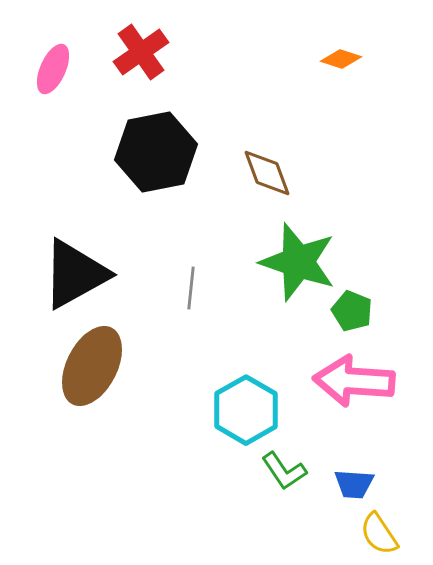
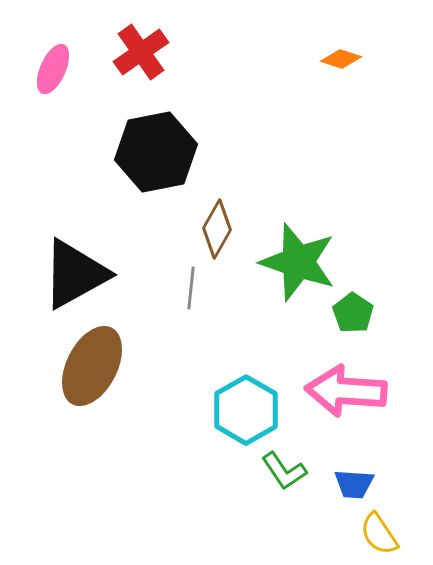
brown diamond: moved 50 px left, 56 px down; rotated 50 degrees clockwise
green pentagon: moved 1 px right, 2 px down; rotated 12 degrees clockwise
pink arrow: moved 8 px left, 10 px down
